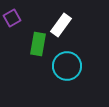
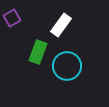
green rectangle: moved 8 px down; rotated 10 degrees clockwise
